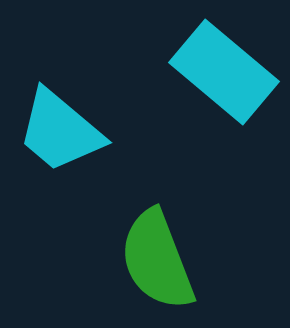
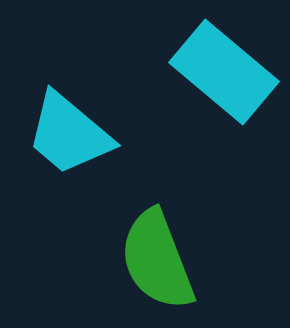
cyan trapezoid: moved 9 px right, 3 px down
